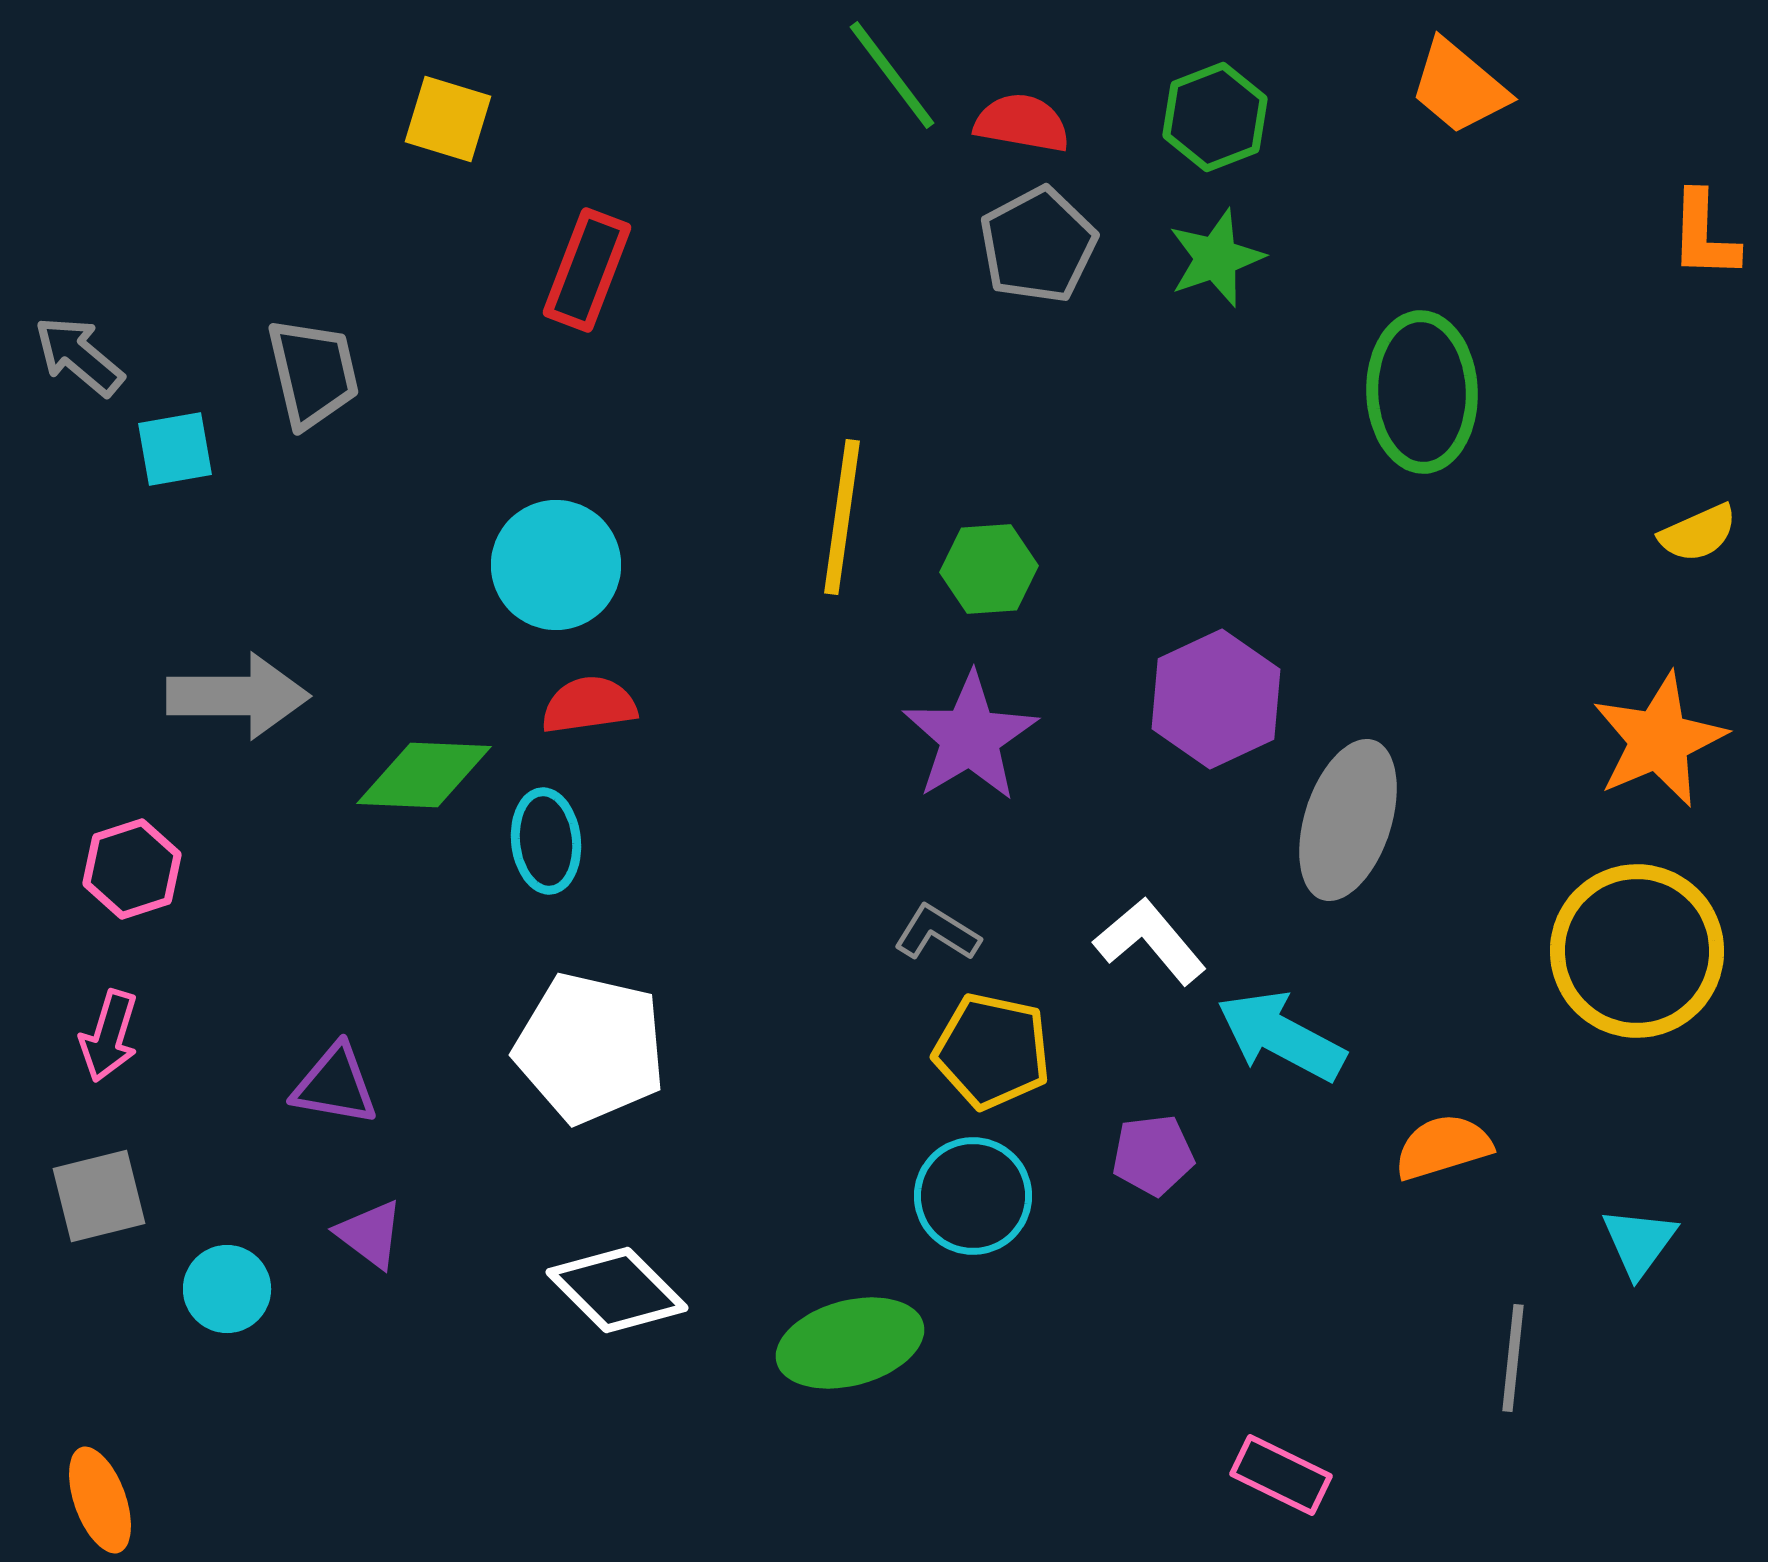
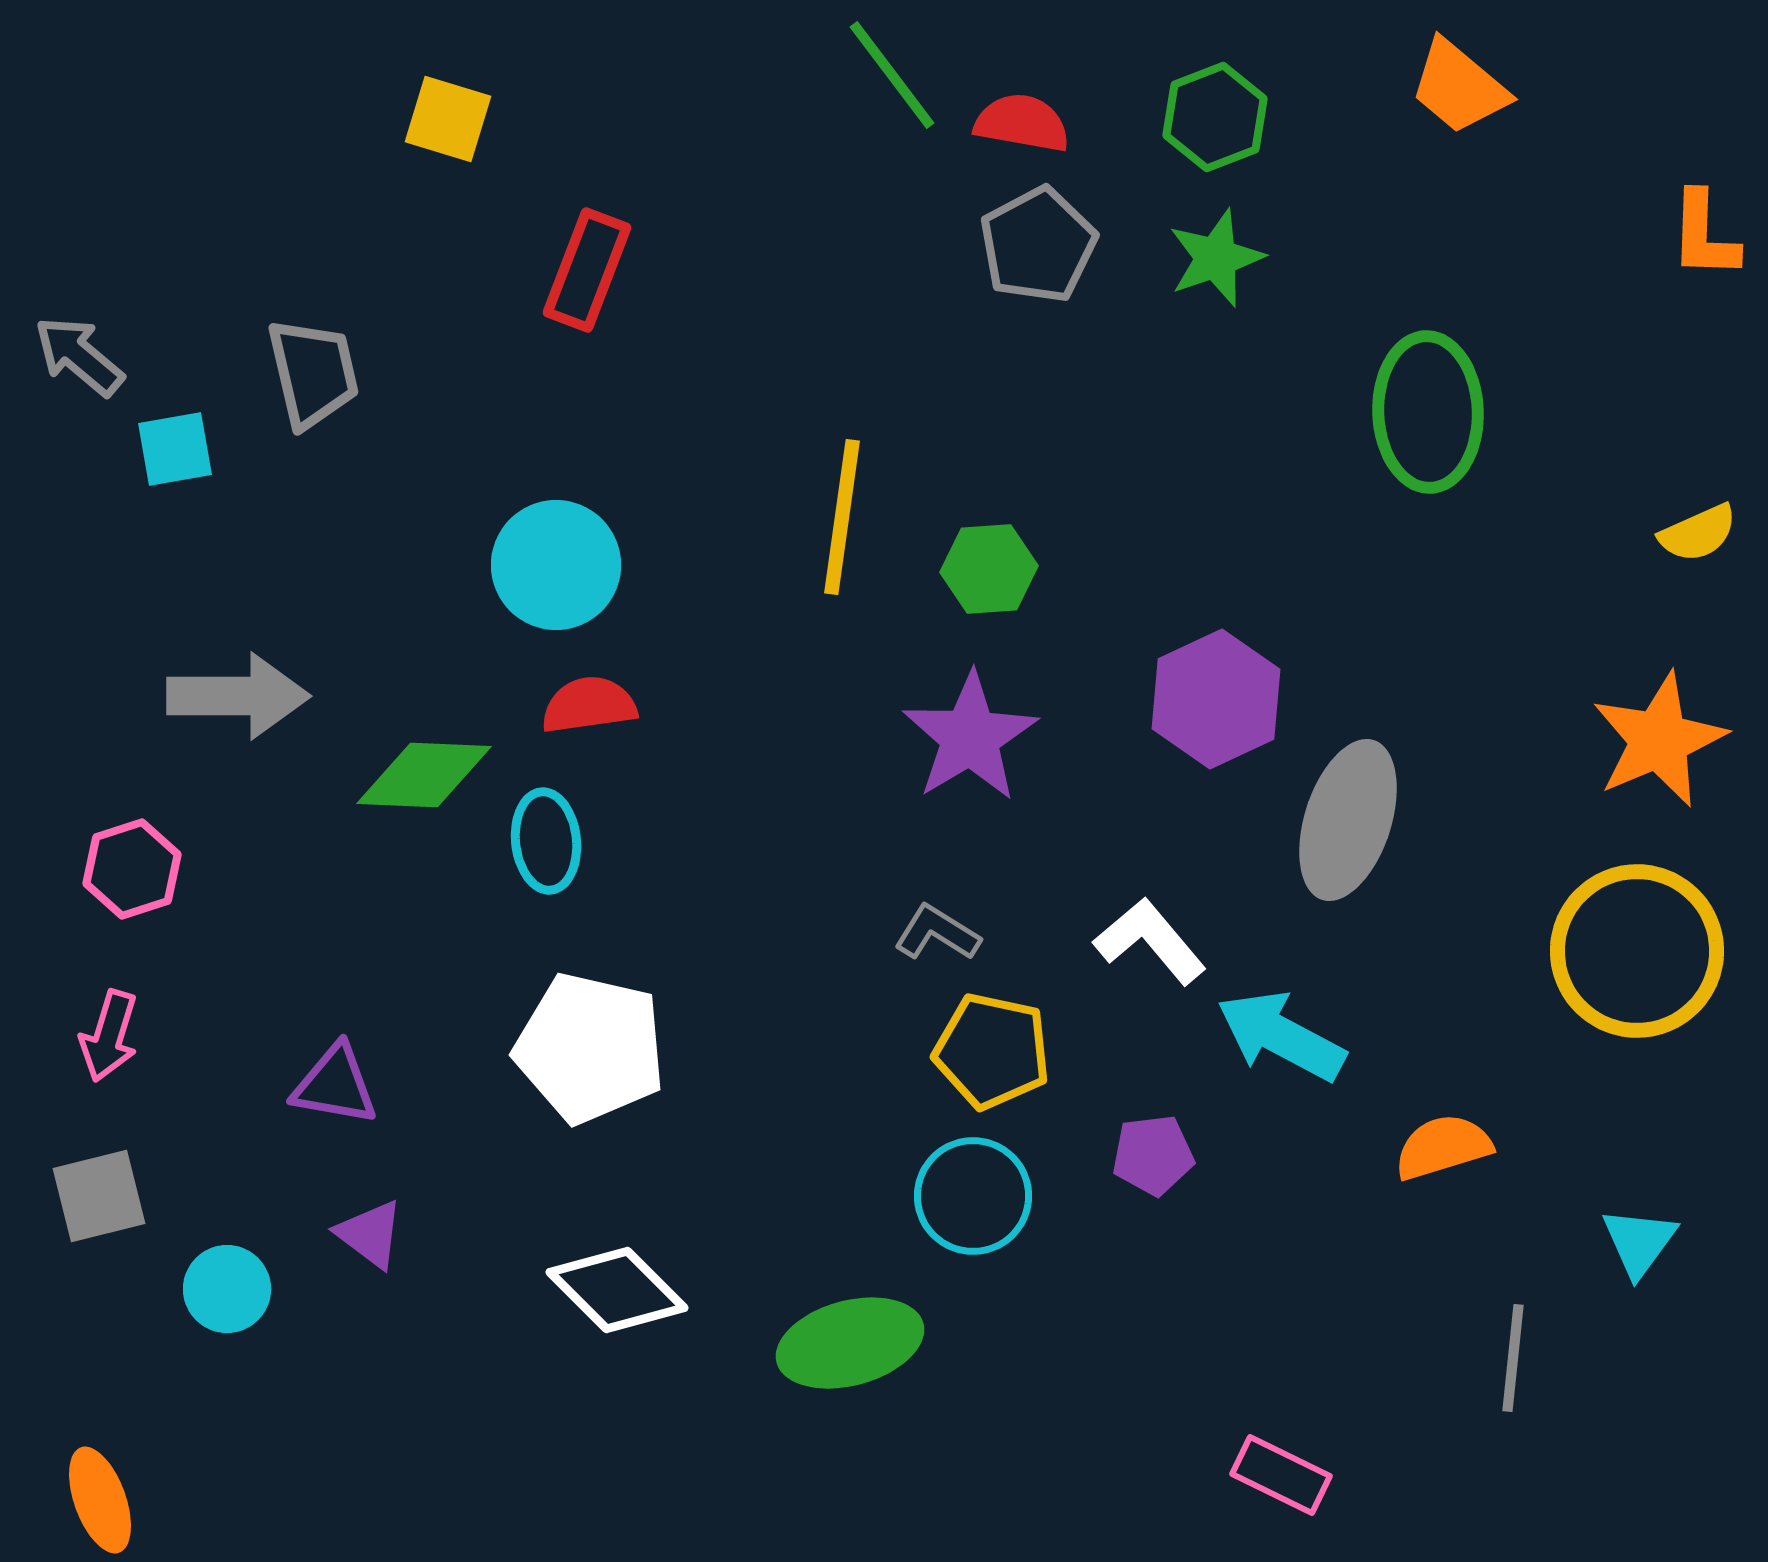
green ellipse at (1422, 392): moved 6 px right, 20 px down
